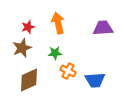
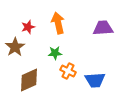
brown star: moved 7 px left, 1 px up; rotated 12 degrees counterclockwise
